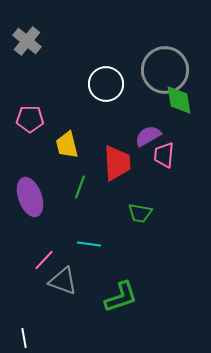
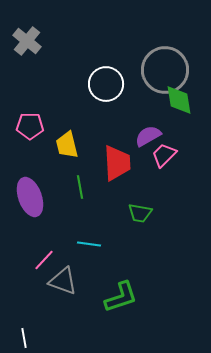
pink pentagon: moved 7 px down
pink trapezoid: rotated 40 degrees clockwise
green line: rotated 30 degrees counterclockwise
